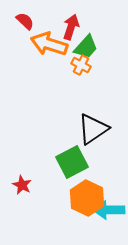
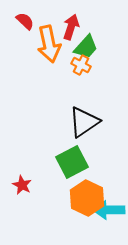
orange arrow: rotated 120 degrees counterclockwise
black triangle: moved 9 px left, 7 px up
